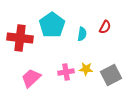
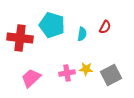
cyan pentagon: rotated 20 degrees counterclockwise
pink cross: moved 1 px right, 1 px down
